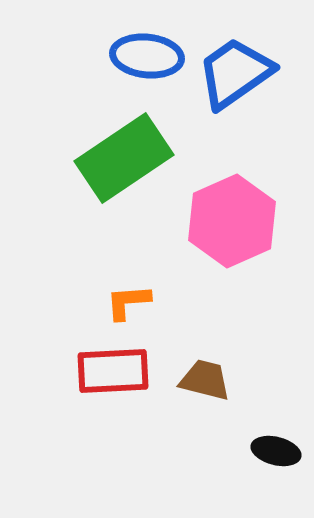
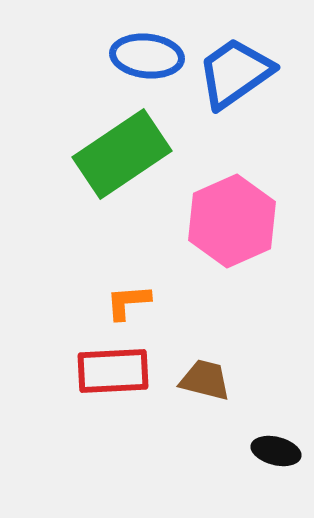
green rectangle: moved 2 px left, 4 px up
